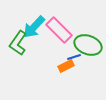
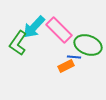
blue line: rotated 24 degrees clockwise
